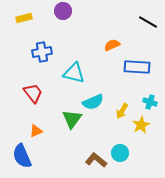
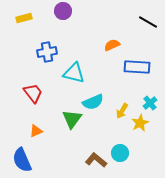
blue cross: moved 5 px right
cyan cross: moved 1 px down; rotated 32 degrees clockwise
yellow star: moved 1 px left, 2 px up
blue semicircle: moved 4 px down
